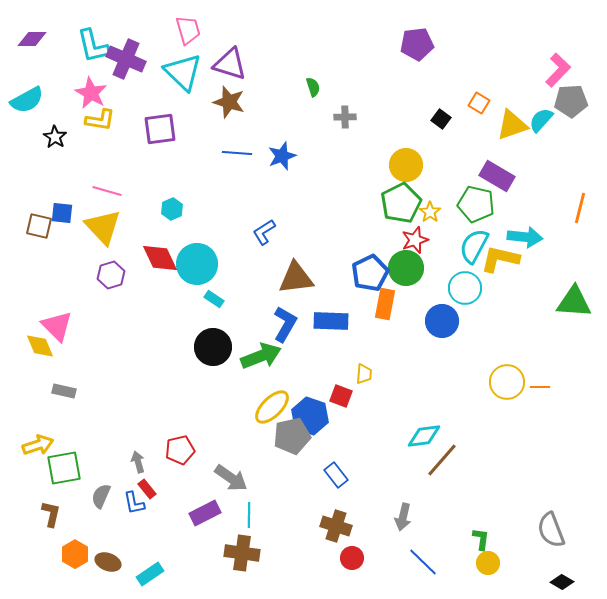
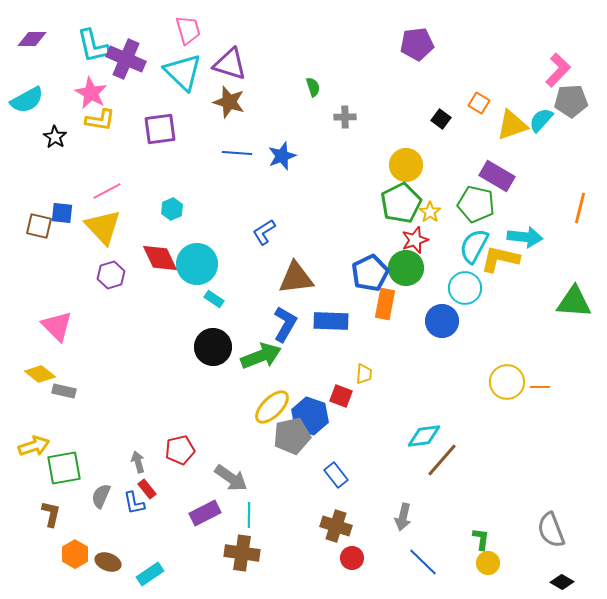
pink line at (107, 191): rotated 44 degrees counterclockwise
yellow diamond at (40, 346): moved 28 px down; rotated 28 degrees counterclockwise
yellow arrow at (38, 445): moved 4 px left, 1 px down
